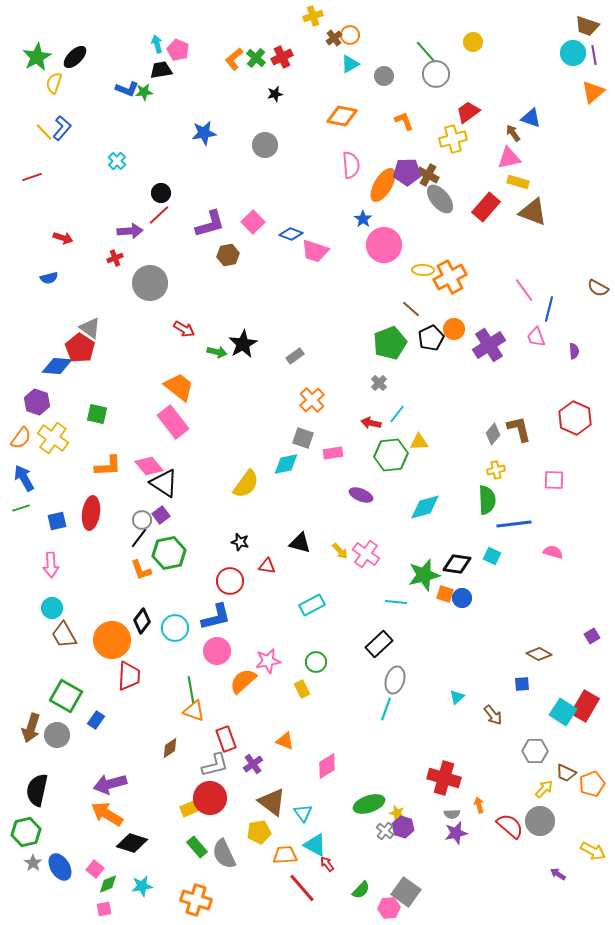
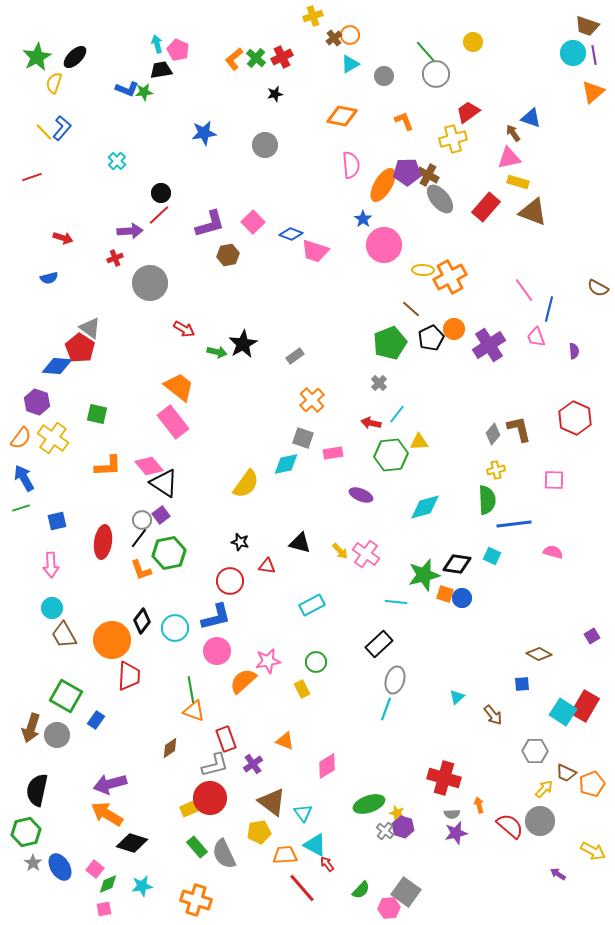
red ellipse at (91, 513): moved 12 px right, 29 px down
